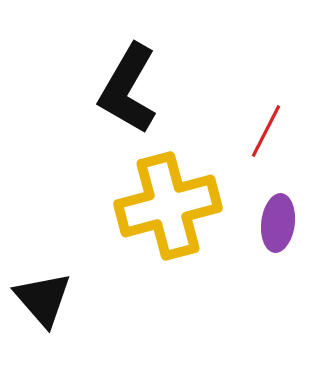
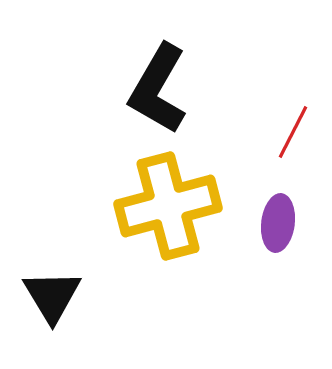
black L-shape: moved 30 px right
red line: moved 27 px right, 1 px down
black triangle: moved 9 px right, 3 px up; rotated 10 degrees clockwise
